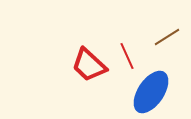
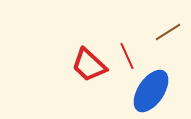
brown line: moved 1 px right, 5 px up
blue ellipse: moved 1 px up
